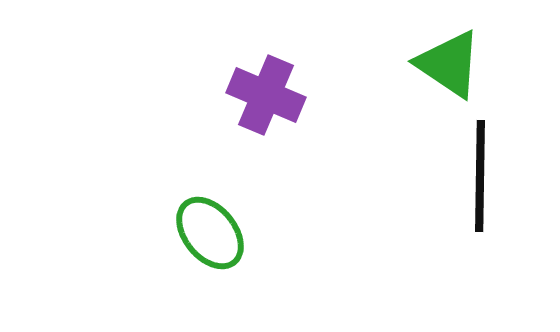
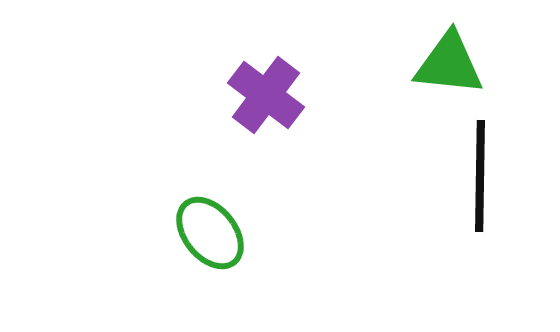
green triangle: rotated 28 degrees counterclockwise
purple cross: rotated 14 degrees clockwise
